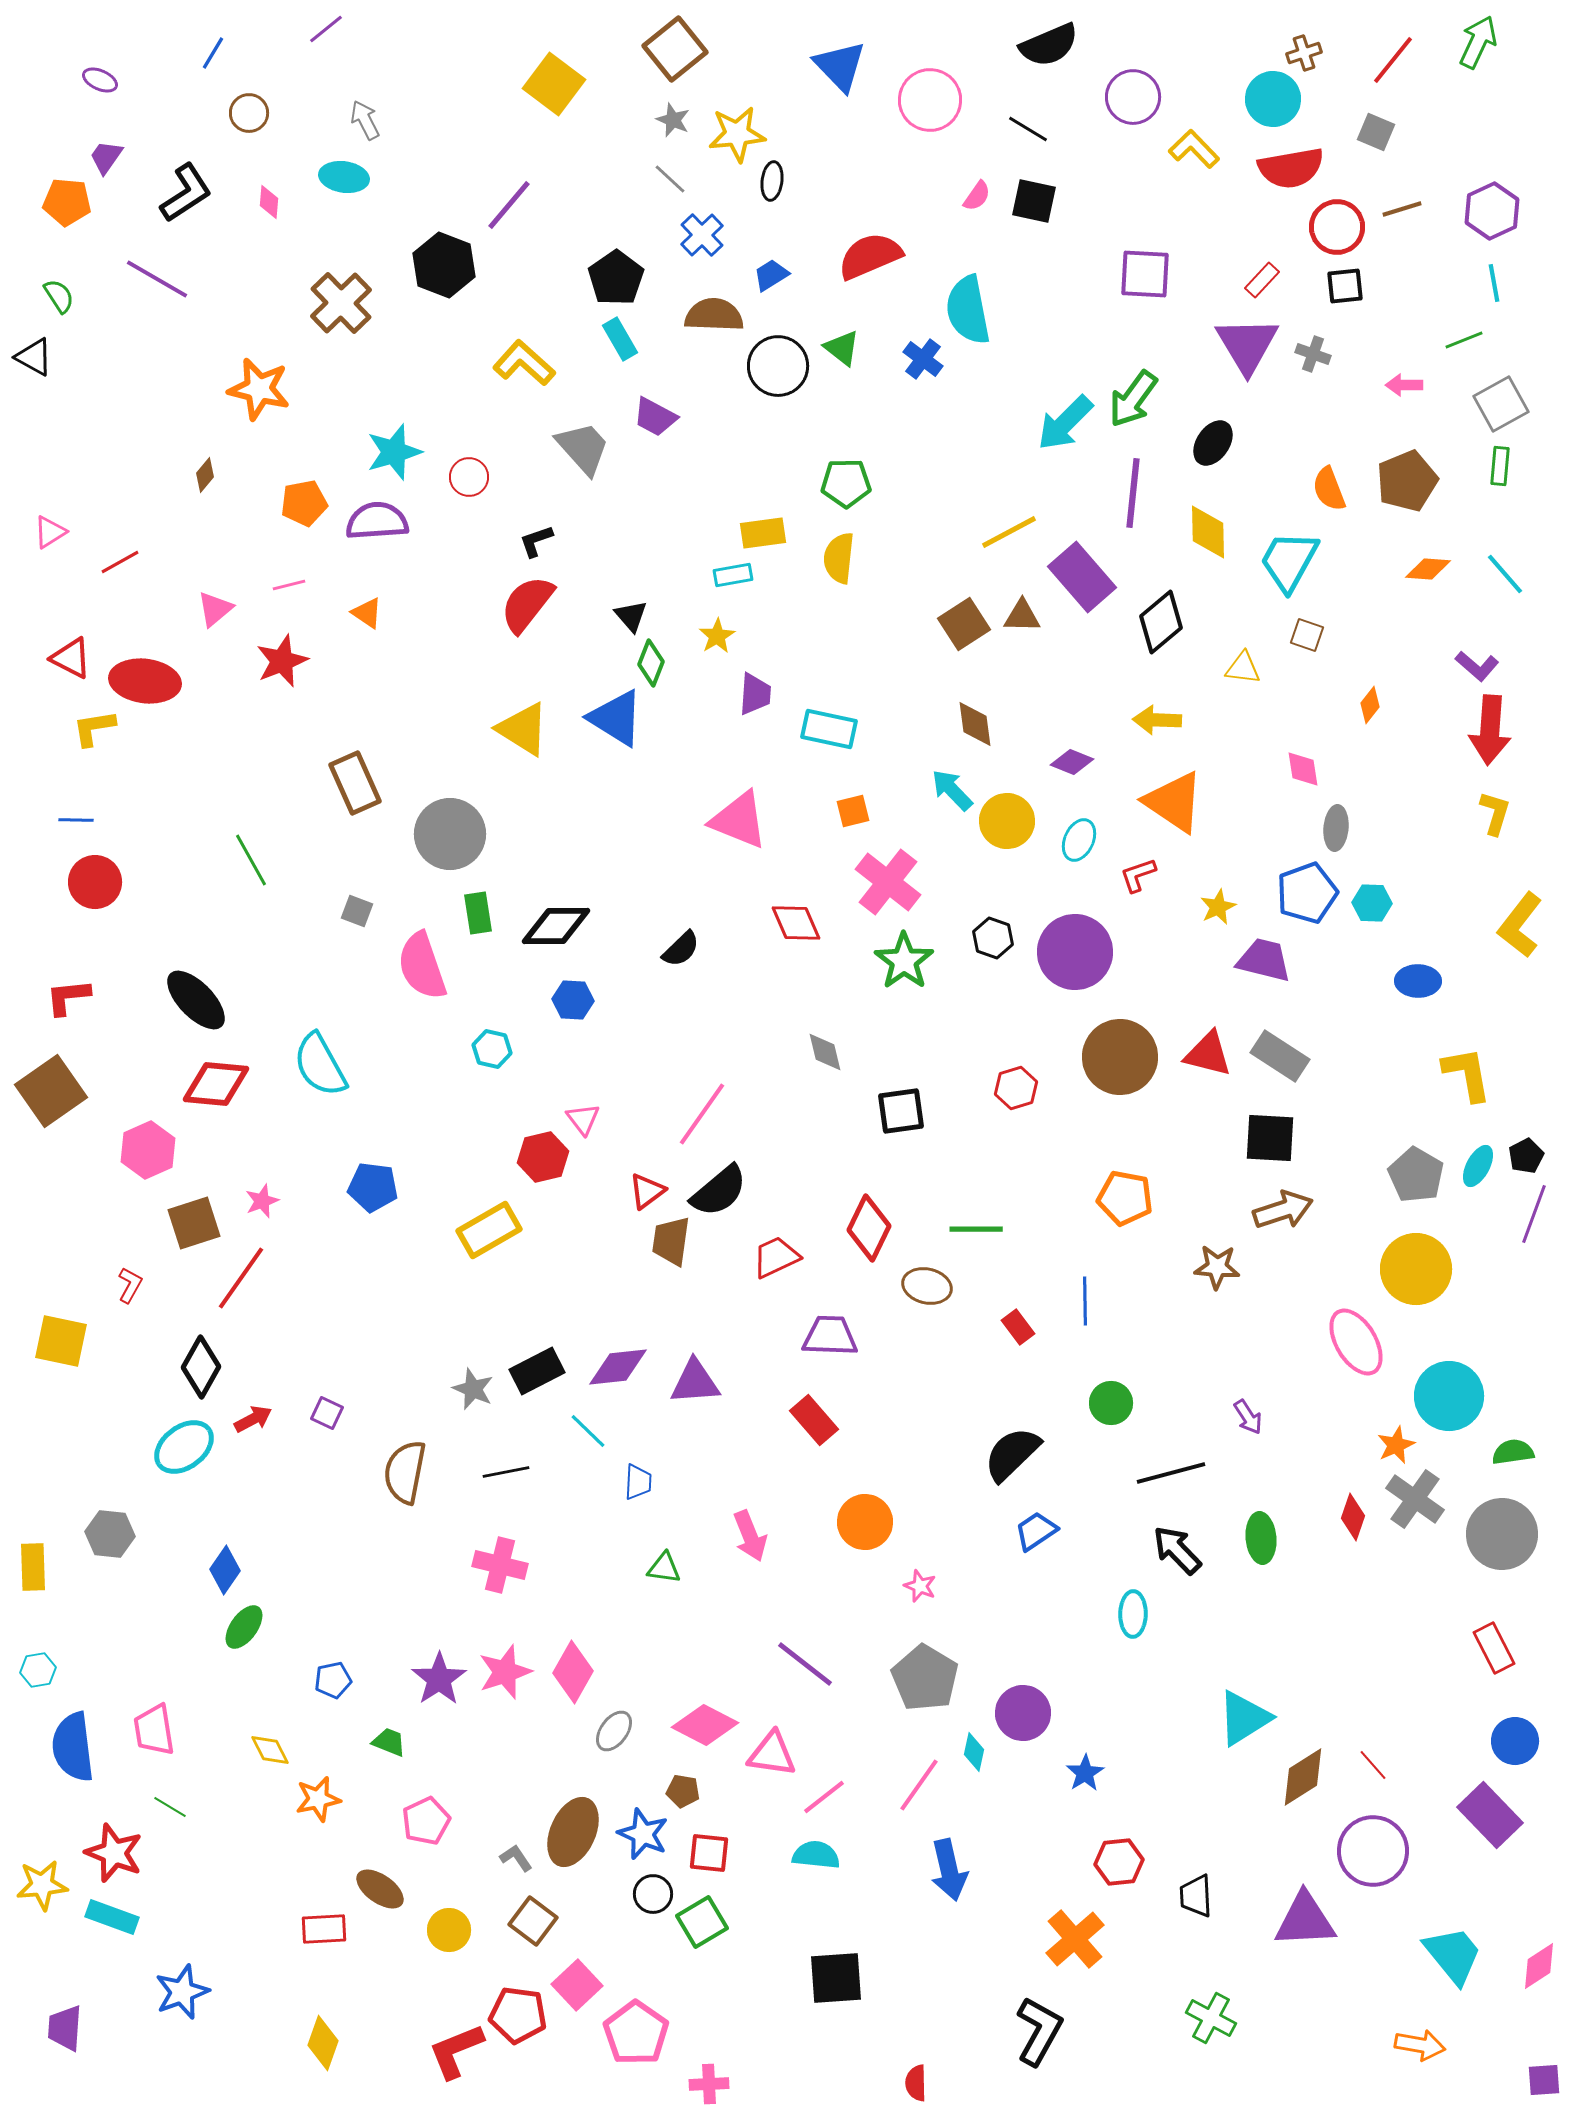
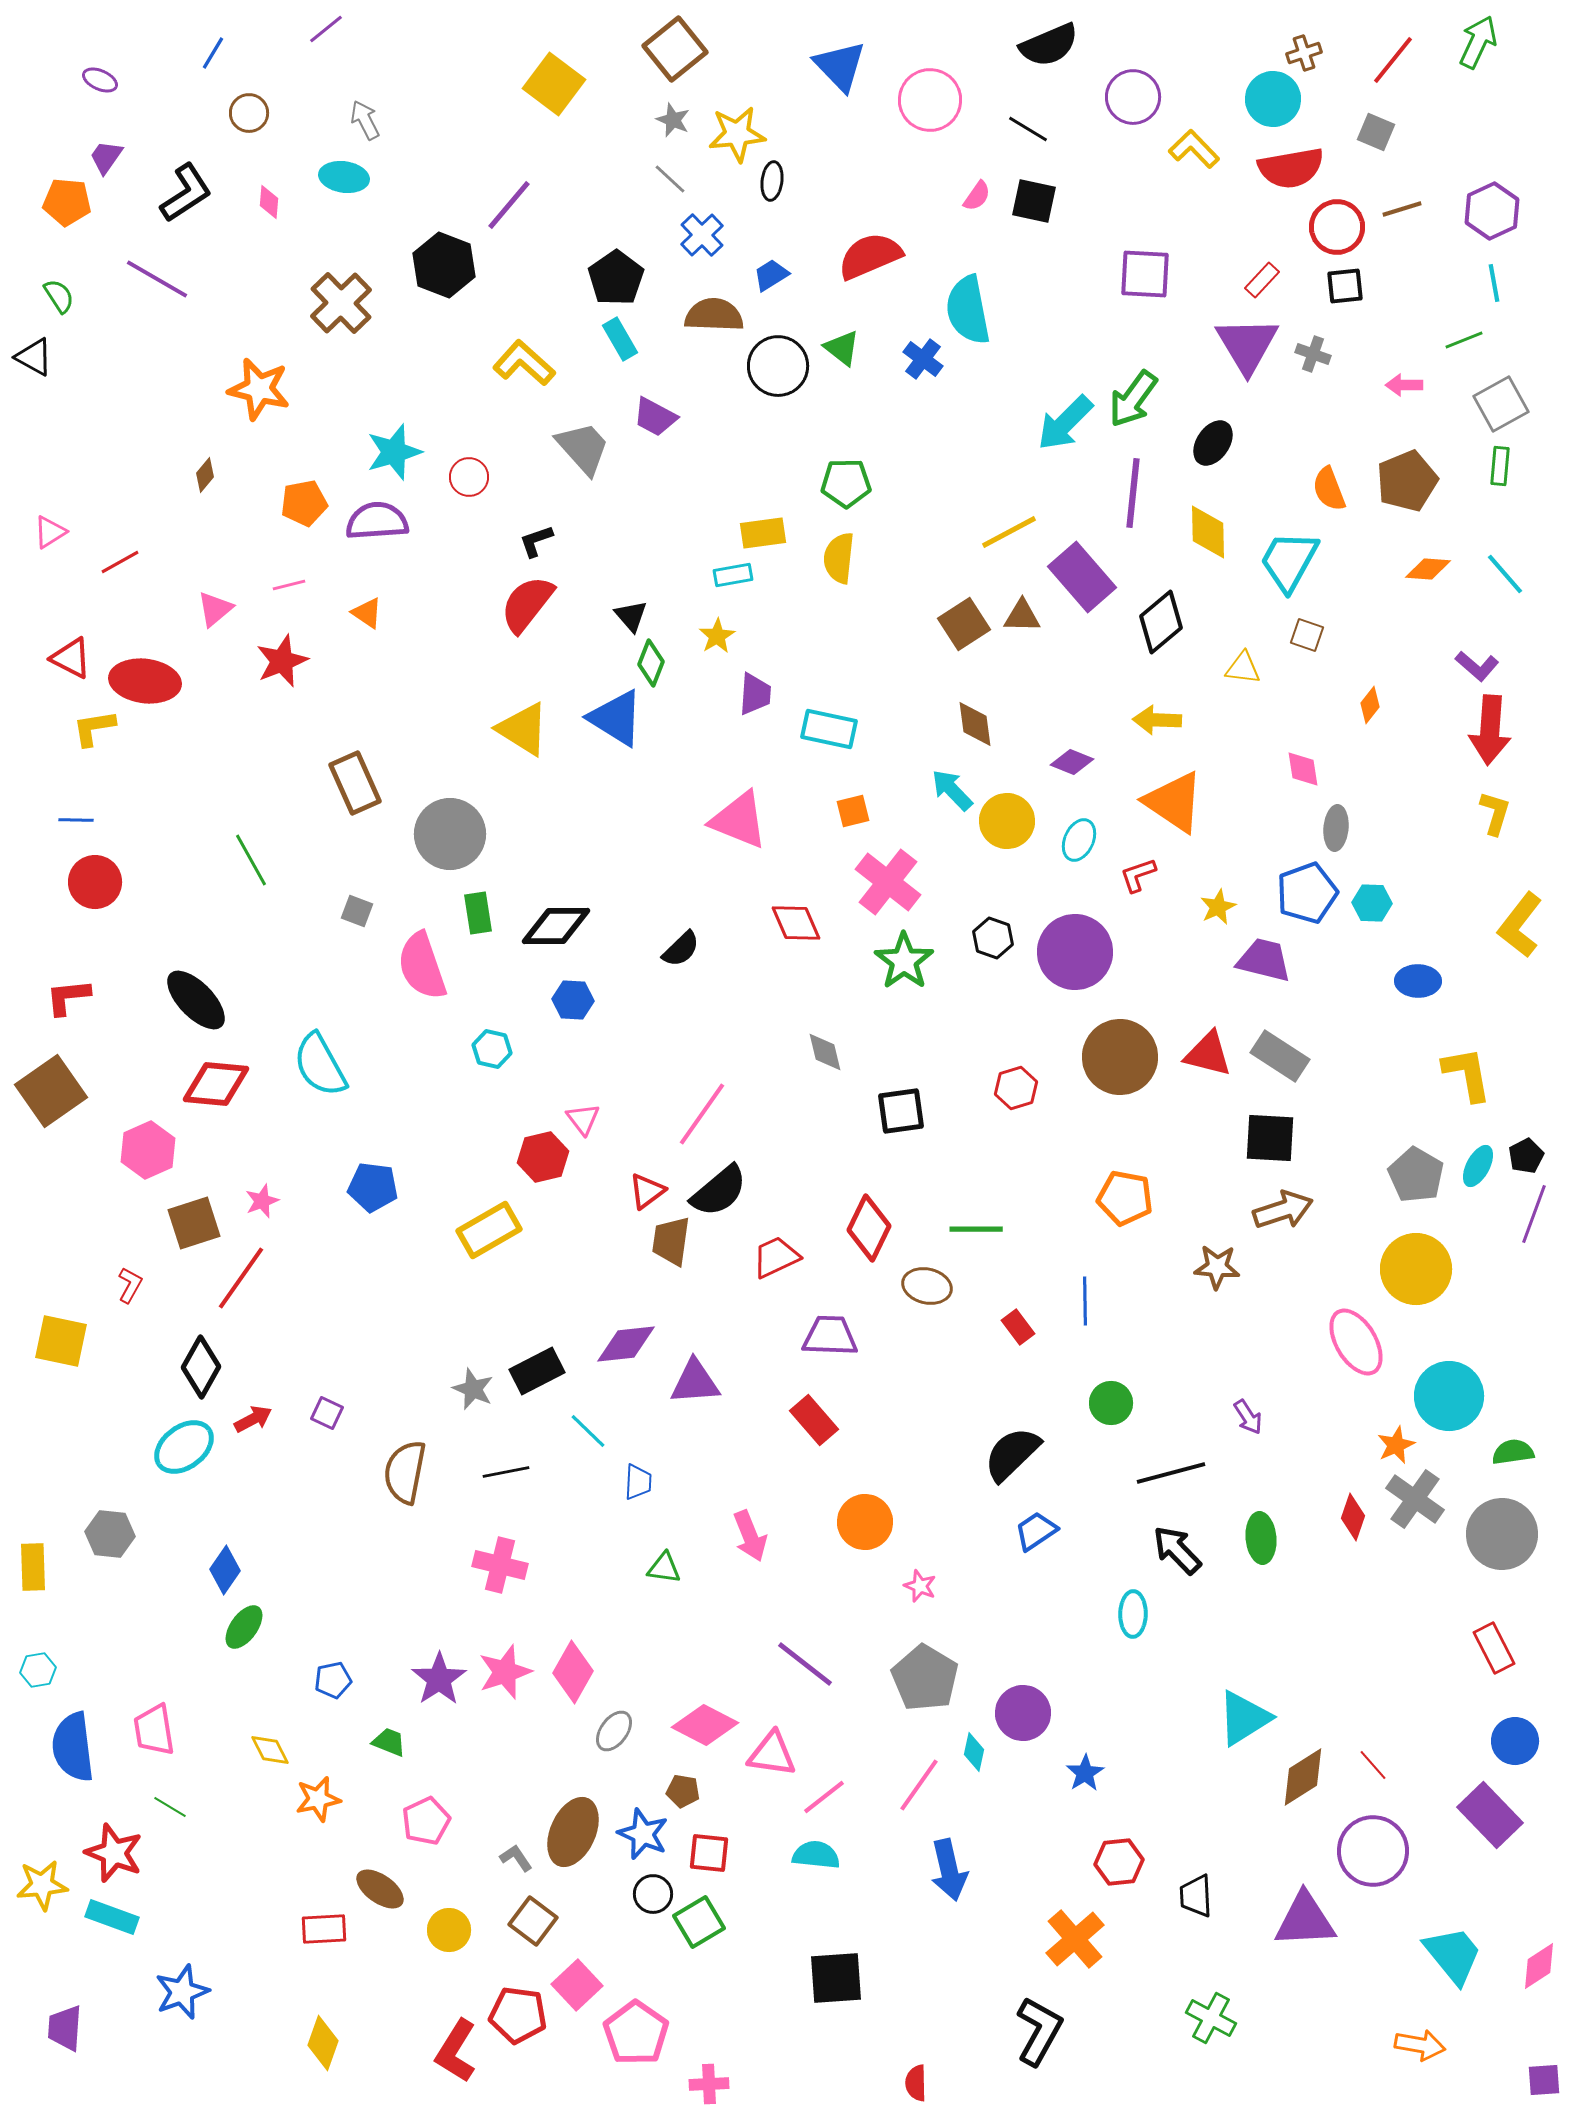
purple diamond at (618, 1367): moved 8 px right, 23 px up
green square at (702, 1922): moved 3 px left
red L-shape at (456, 2051): rotated 36 degrees counterclockwise
